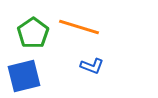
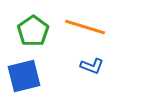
orange line: moved 6 px right
green pentagon: moved 2 px up
